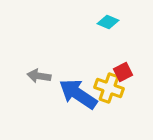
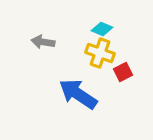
cyan diamond: moved 6 px left, 7 px down
gray arrow: moved 4 px right, 34 px up
yellow cross: moved 9 px left, 35 px up
